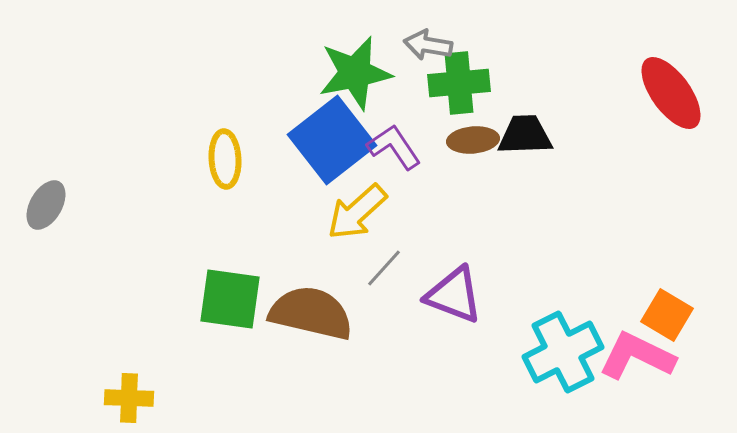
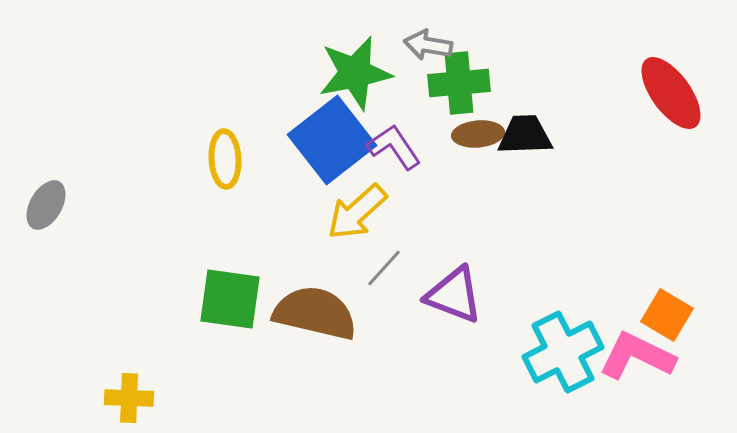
brown ellipse: moved 5 px right, 6 px up
brown semicircle: moved 4 px right
